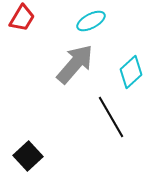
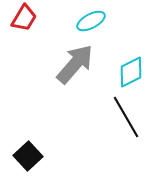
red trapezoid: moved 2 px right
cyan diamond: rotated 16 degrees clockwise
black line: moved 15 px right
